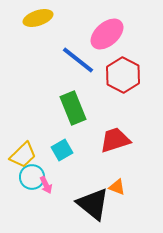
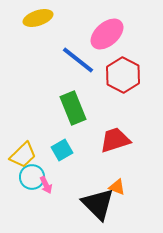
black triangle: moved 5 px right; rotated 6 degrees clockwise
